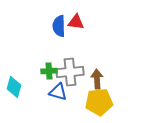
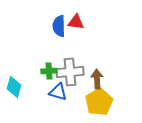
yellow pentagon: rotated 24 degrees counterclockwise
